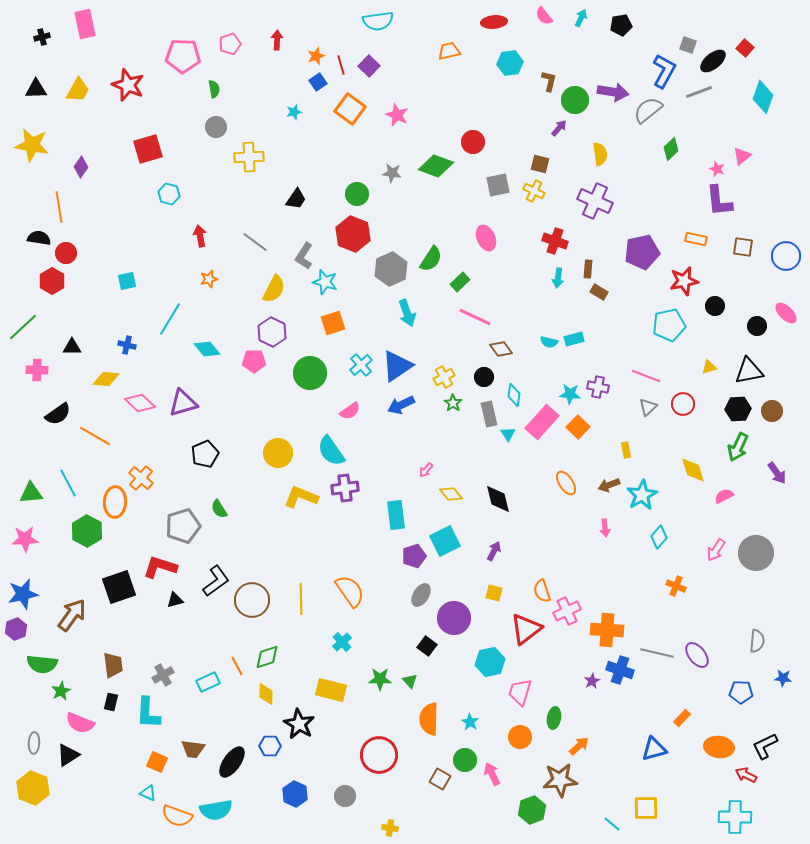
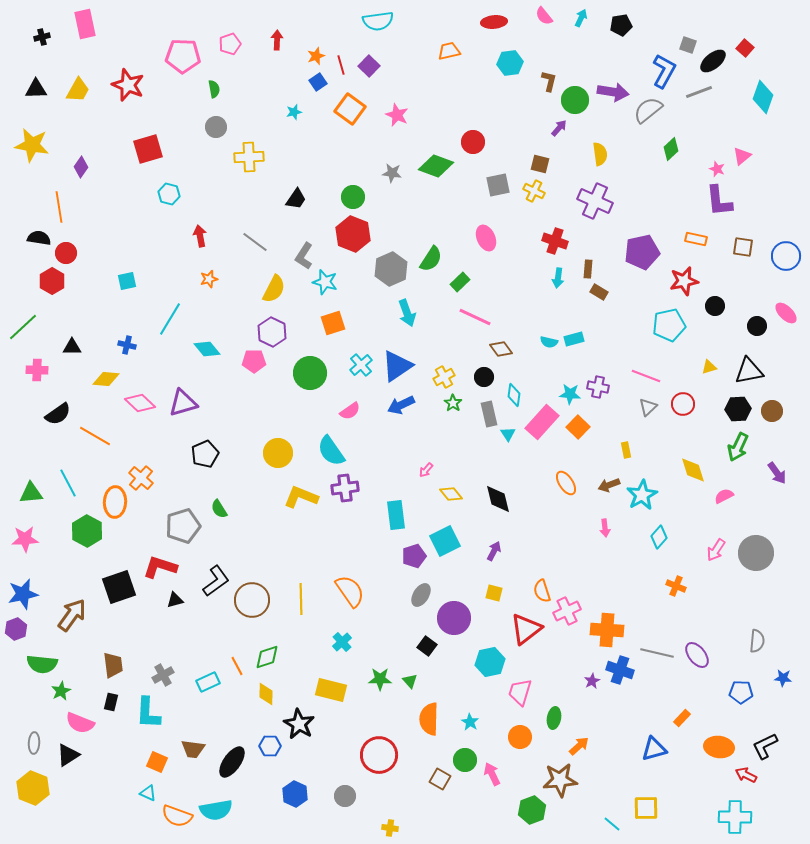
green circle at (357, 194): moved 4 px left, 3 px down
